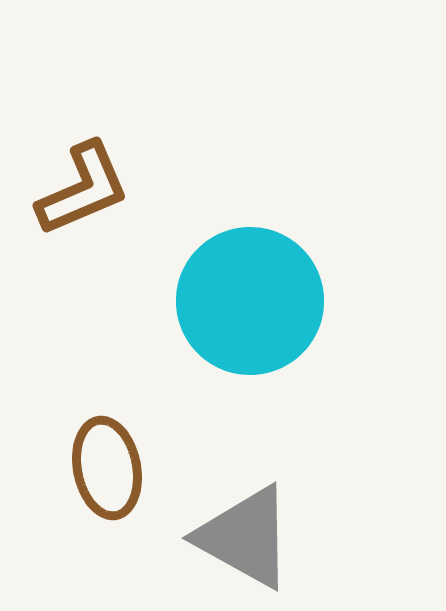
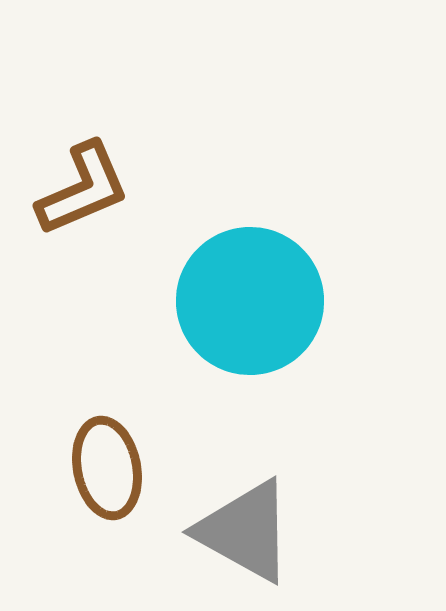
gray triangle: moved 6 px up
